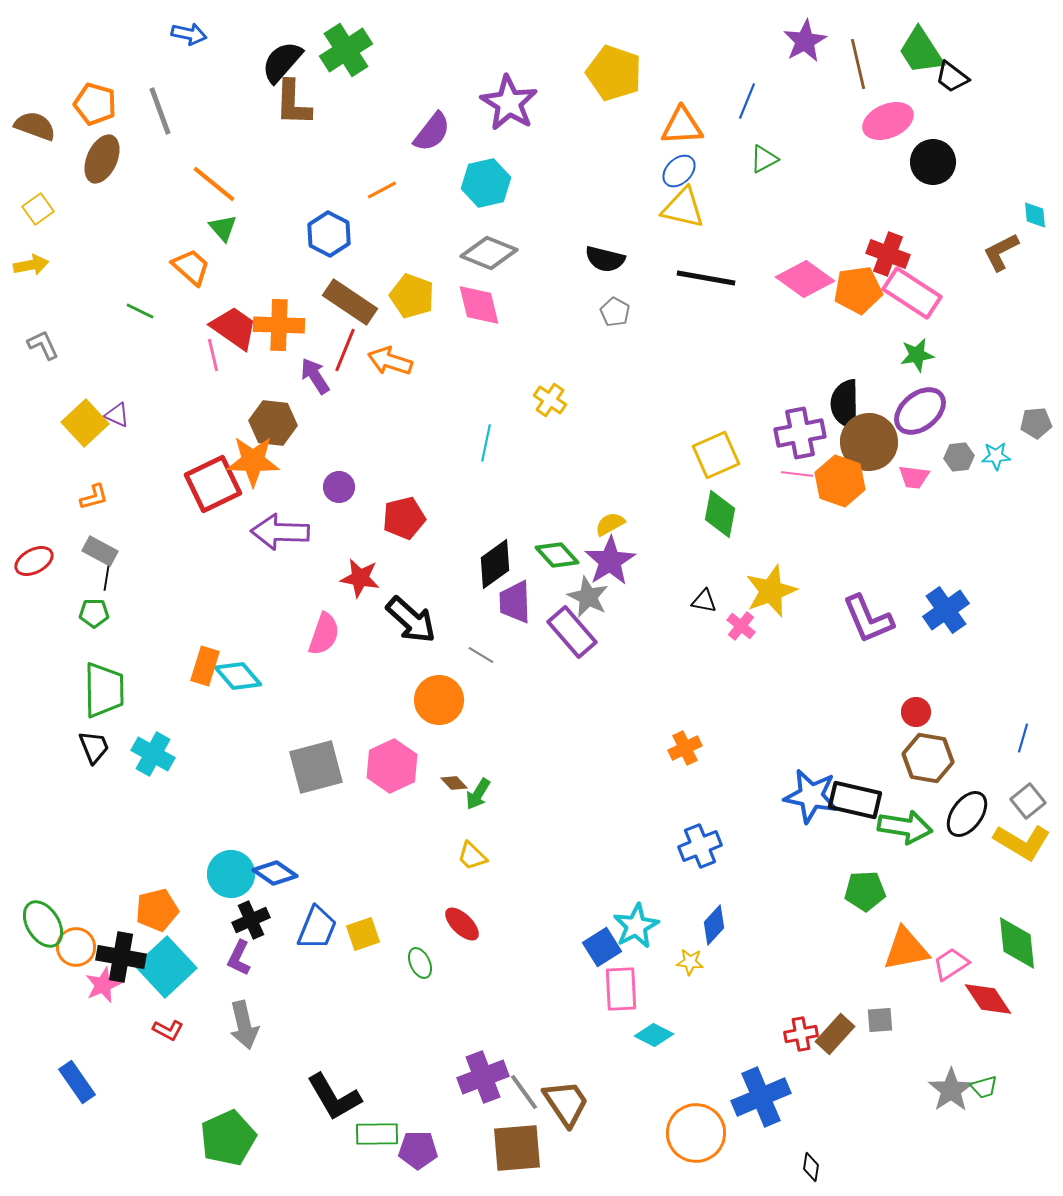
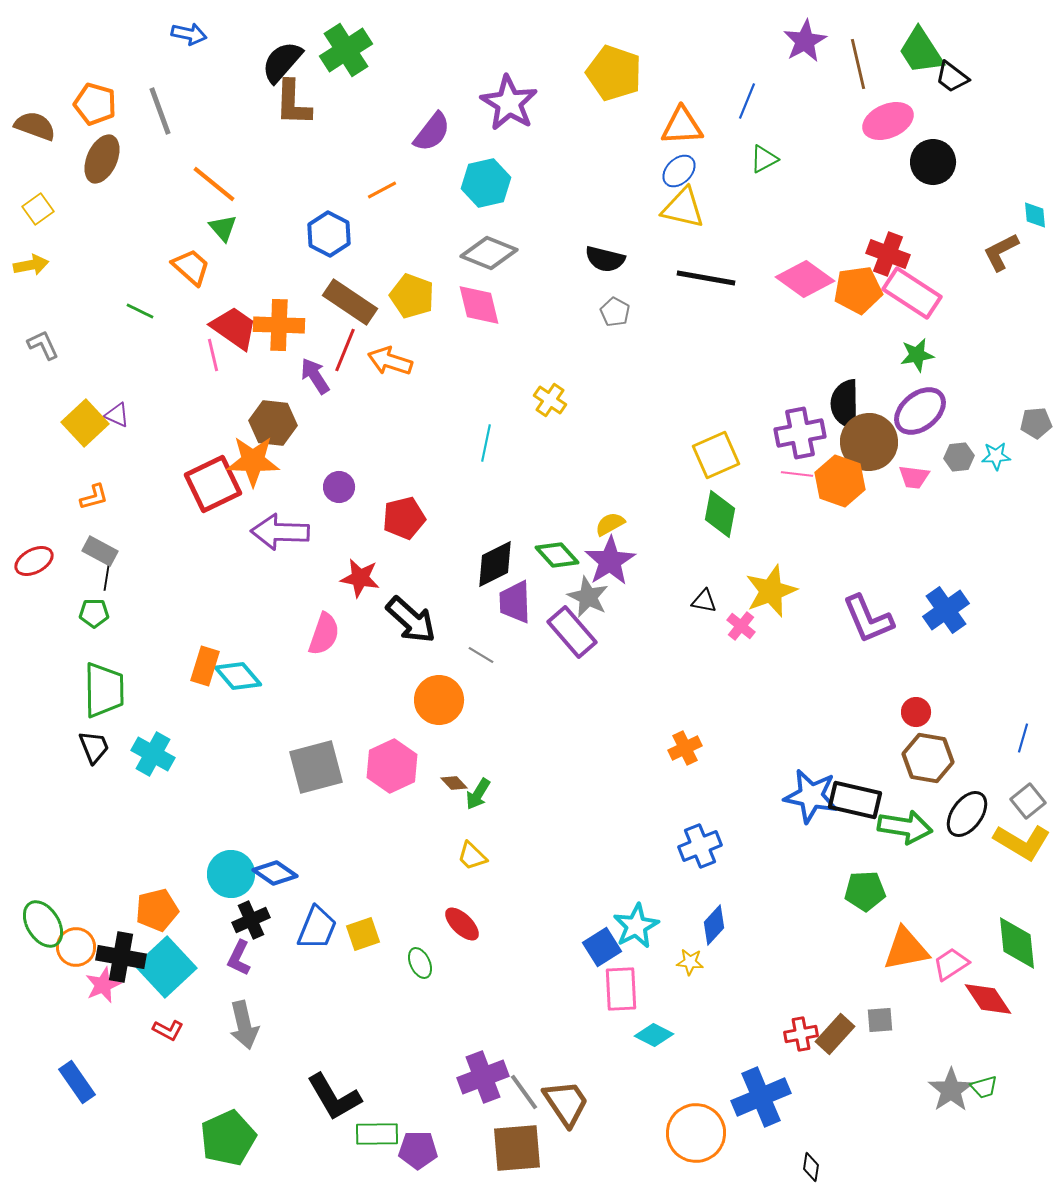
black diamond at (495, 564): rotated 9 degrees clockwise
